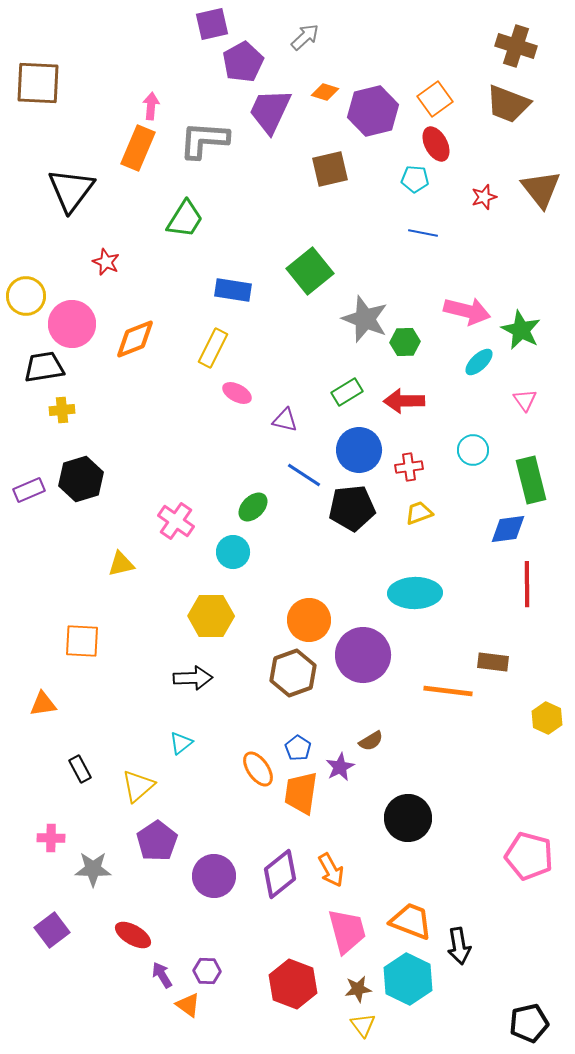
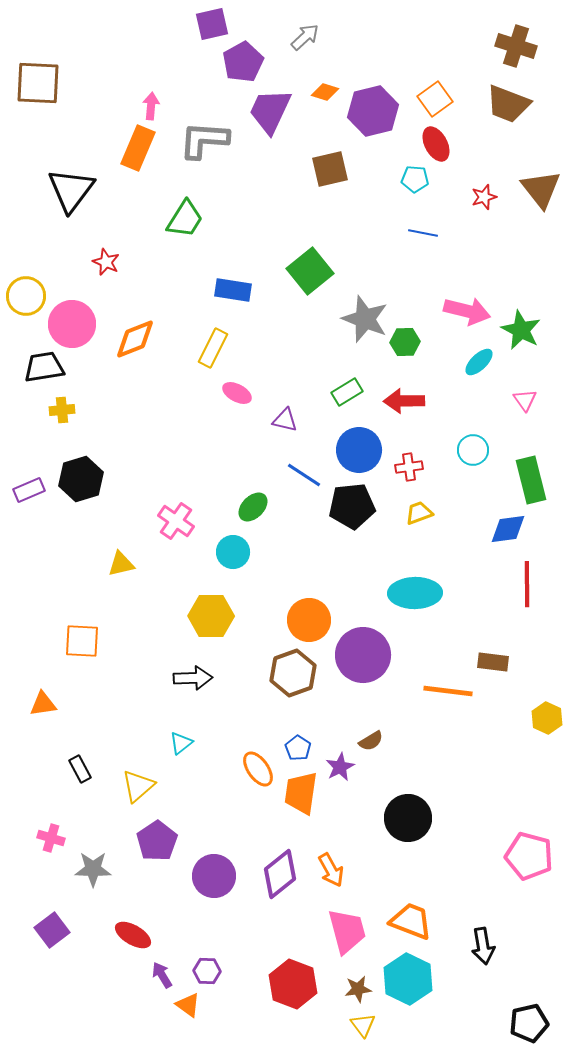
black pentagon at (352, 508): moved 2 px up
pink cross at (51, 838): rotated 16 degrees clockwise
black arrow at (459, 946): moved 24 px right
